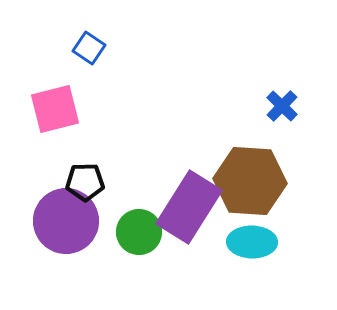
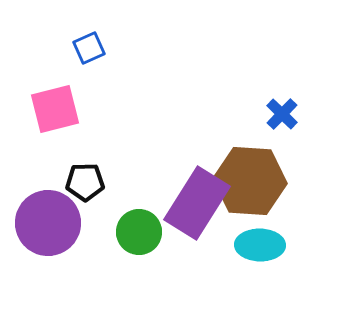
blue square: rotated 32 degrees clockwise
blue cross: moved 8 px down
purple rectangle: moved 8 px right, 4 px up
purple circle: moved 18 px left, 2 px down
cyan ellipse: moved 8 px right, 3 px down
